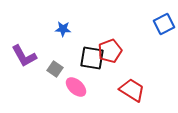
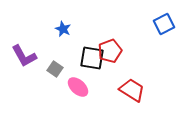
blue star: rotated 21 degrees clockwise
pink ellipse: moved 2 px right
